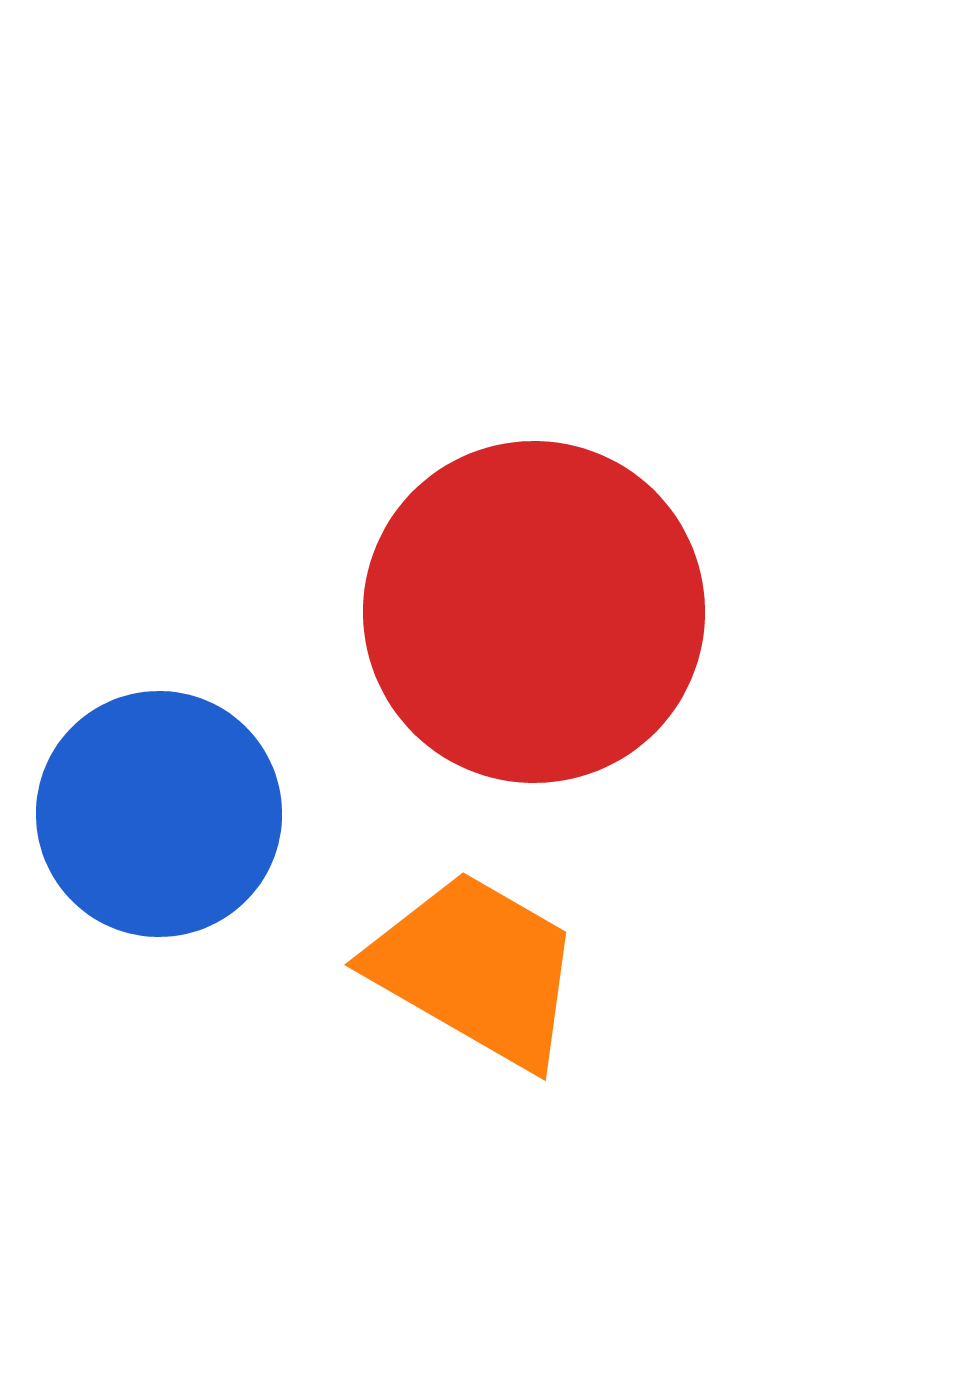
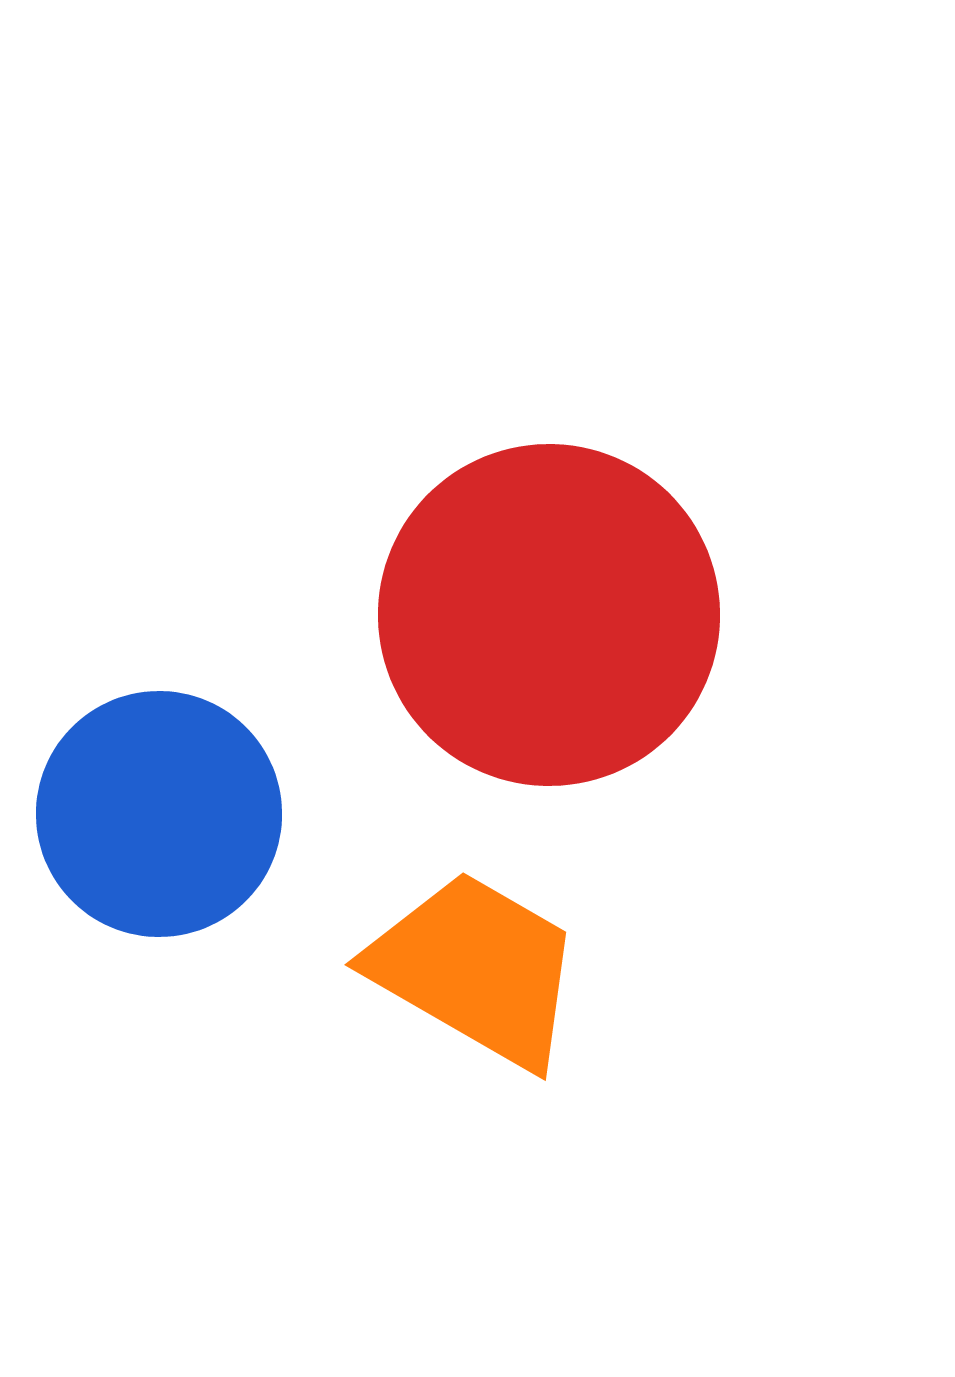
red circle: moved 15 px right, 3 px down
